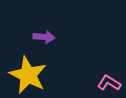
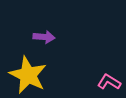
pink L-shape: moved 1 px up
